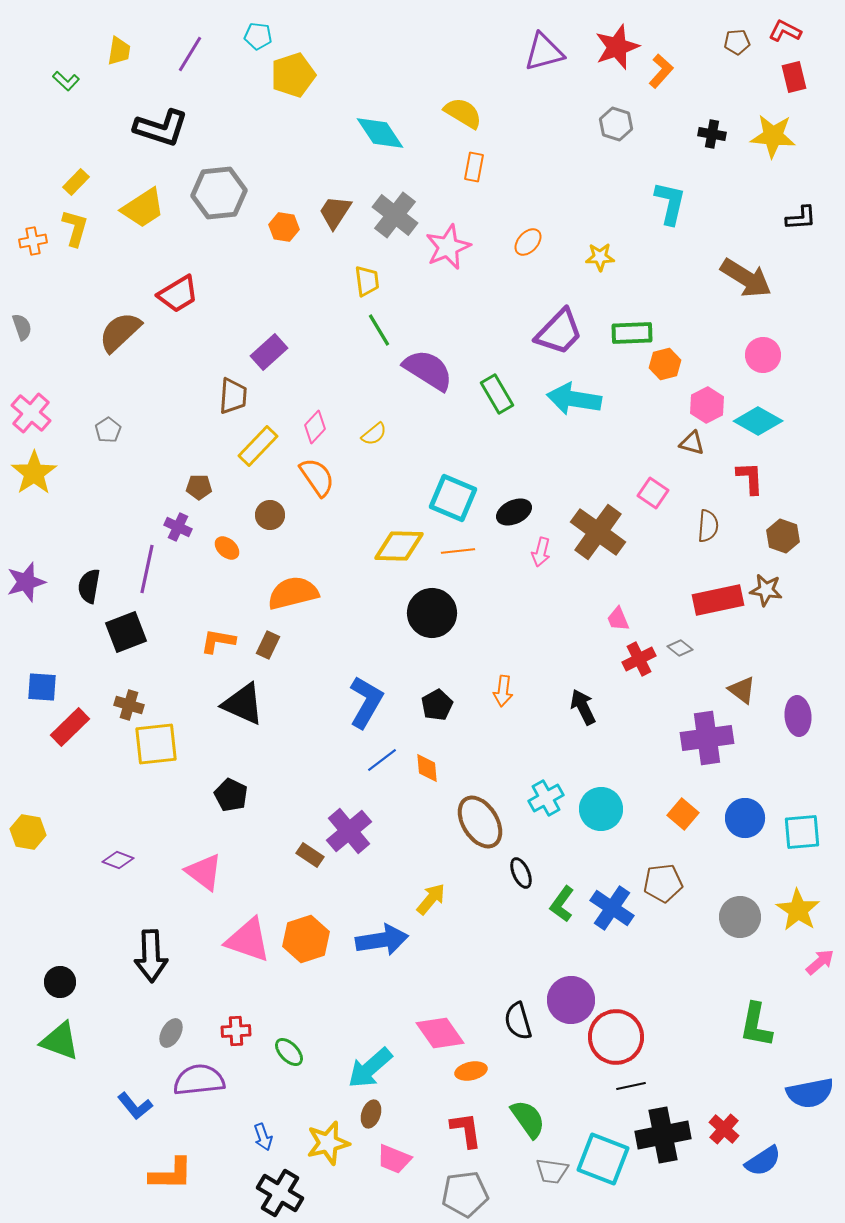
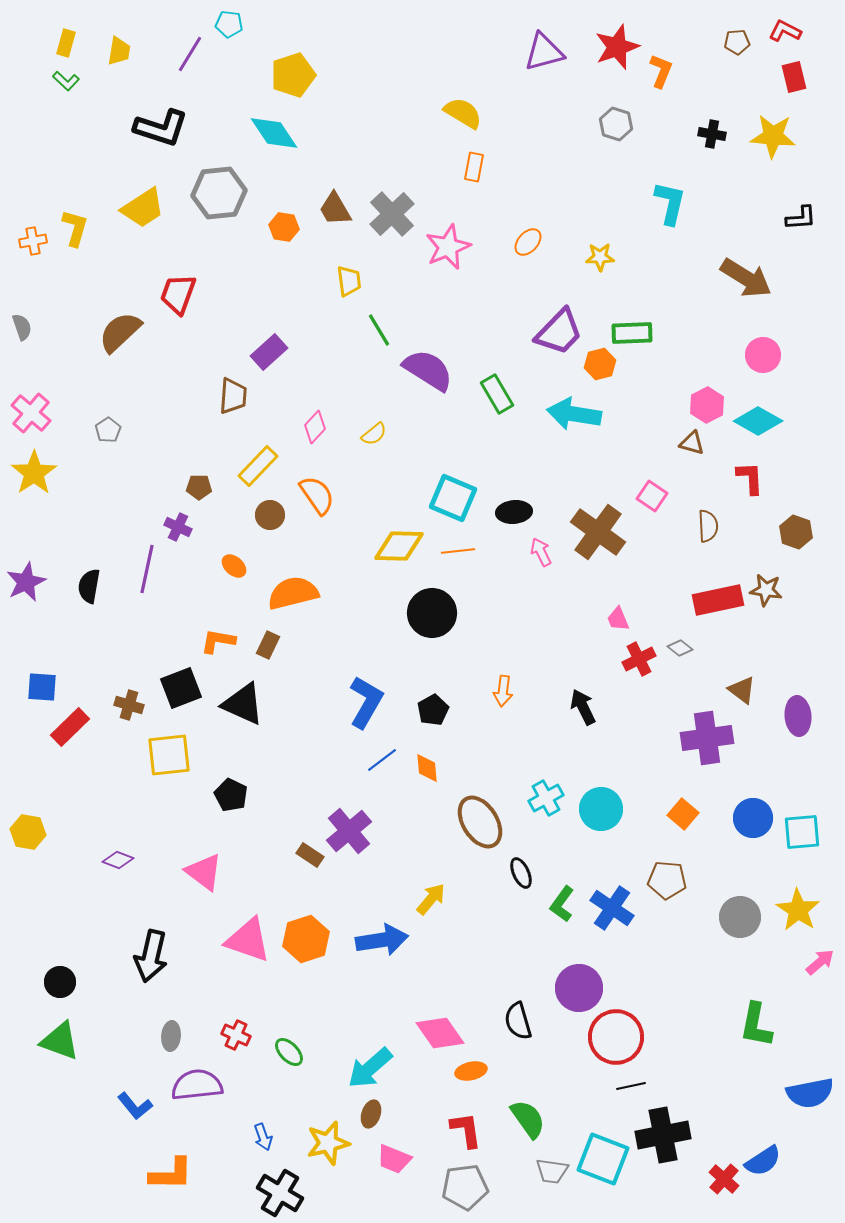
cyan pentagon at (258, 36): moved 29 px left, 12 px up
orange L-shape at (661, 71): rotated 20 degrees counterclockwise
cyan diamond at (380, 133): moved 106 px left
yellow rectangle at (76, 182): moved 10 px left, 139 px up; rotated 28 degrees counterclockwise
brown trapezoid at (335, 212): moved 3 px up; rotated 63 degrees counterclockwise
gray cross at (395, 215): moved 3 px left, 1 px up; rotated 9 degrees clockwise
yellow trapezoid at (367, 281): moved 18 px left
red trapezoid at (178, 294): rotated 141 degrees clockwise
orange hexagon at (665, 364): moved 65 px left
cyan arrow at (574, 399): moved 15 px down
yellow rectangle at (258, 446): moved 20 px down
orange semicircle at (317, 477): moved 18 px down
pink square at (653, 493): moved 1 px left, 3 px down
black ellipse at (514, 512): rotated 20 degrees clockwise
brown semicircle at (708, 526): rotated 8 degrees counterclockwise
brown hexagon at (783, 536): moved 13 px right, 4 px up
orange ellipse at (227, 548): moved 7 px right, 18 px down
pink arrow at (541, 552): rotated 140 degrees clockwise
purple star at (26, 582): rotated 9 degrees counterclockwise
black square at (126, 632): moved 55 px right, 56 px down
black pentagon at (437, 705): moved 4 px left, 5 px down
yellow square at (156, 744): moved 13 px right, 11 px down
blue circle at (745, 818): moved 8 px right
brown pentagon at (663, 883): moved 4 px right, 3 px up; rotated 12 degrees clockwise
black arrow at (151, 956): rotated 15 degrees clockwise
purple circle at (571, 1000): moved 8 px right, 12 px up
red cross at (236, 1031): moved 4 px down; rotated 28 degrees clockwise
gray ellipse at (171, 1033): moved 3 px down; rotated 24 degrees counterclockwise
purple semicircle at (199, 1080): moved 2 px left, 5 px down
red cross at (724, 1129): moved 50 px down
gray pentagon at (465, 1194): moved 7 px up
